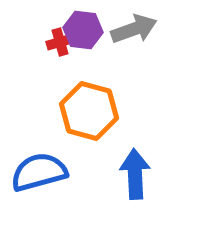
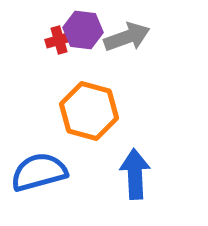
gray arrow: moved 7 px left, 8 px down
red cross: moved 1 px left, 2 px up
